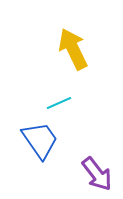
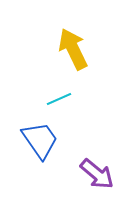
cyan line: moved 4 px up
purple arrow: rotated 12 degrees counterclockwise
